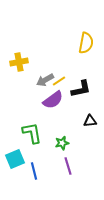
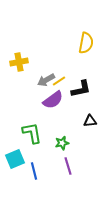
gray arrow: moved 1 px right
